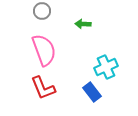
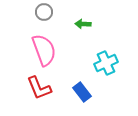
gray circle: moved 2 px right, 1 px down
cyan cross: moved 4 px up
red L-shape: moved 4 px left
blue rectangle: moved 10 px left
